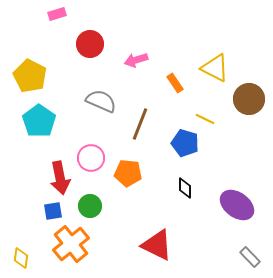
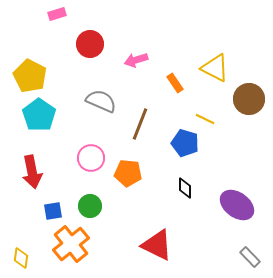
cyan pentagon: moved 6 px up
red arrow: moved 28 px left, 6 px up
